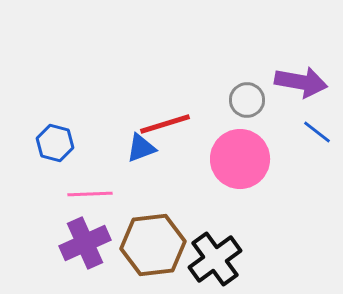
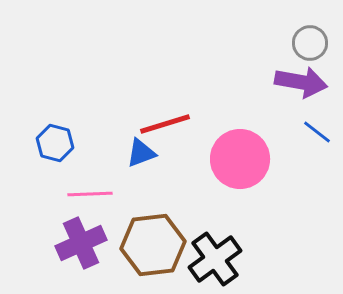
gray circle: moved 63 px right, 57 px up
blue triangle: moved 5 px down
purple cross: moved 4 px left
